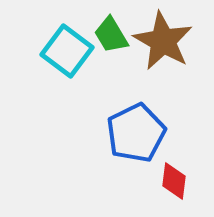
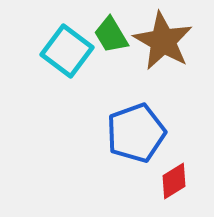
blue pentagon: rotated 6 degrees clockwise
red diamond: rotated 51 degrees clockwise
